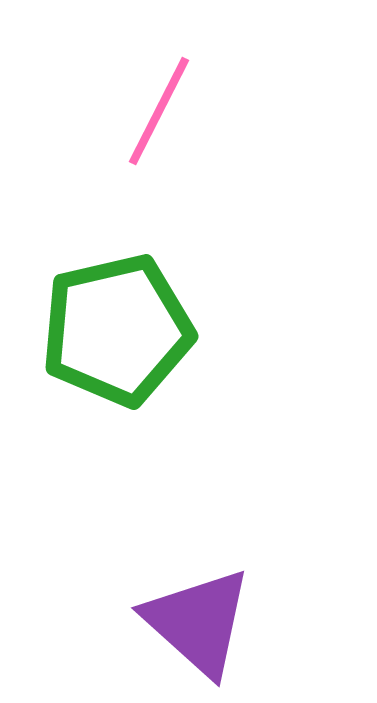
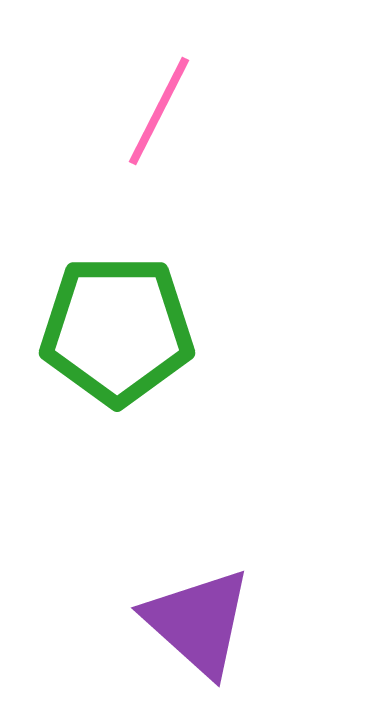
green pentagon: rotated 13 degrees clockwise
